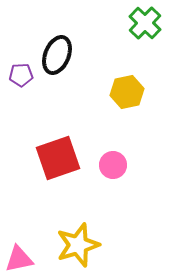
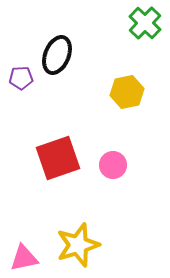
purple pentagon: moved 3 px down
pink triangle: moved 5 px right, 1 px up
